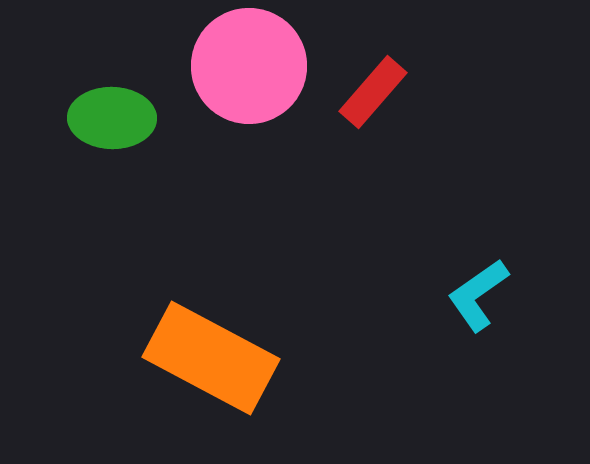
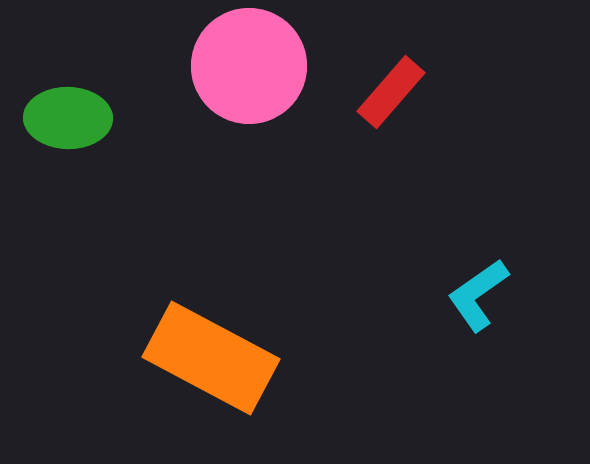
red rectangle: moved 18 px right
green ellipse: moved 44 px left
